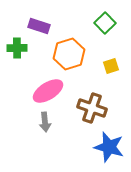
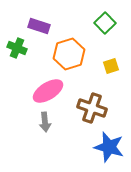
green cross: rotated 24 degrees clockwise
